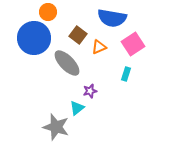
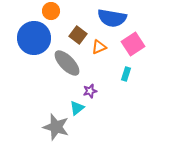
orange circle: moved 3 px right, 1 px up
